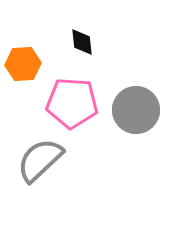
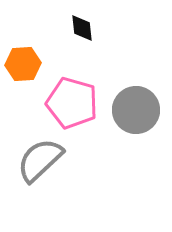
black diamond: moved 14 px up
pink pentagon: rotated 12 degrees clockwise
